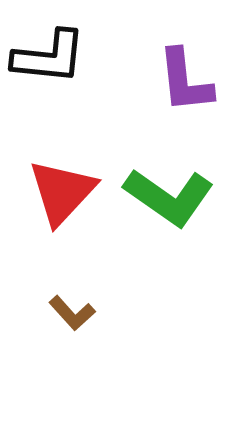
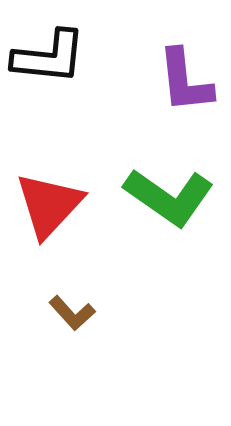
red triangle: moved 13 px left, 13 px down
